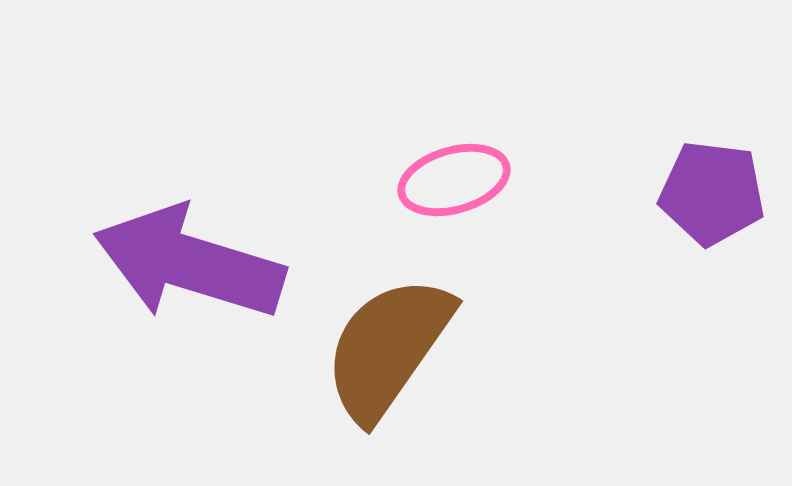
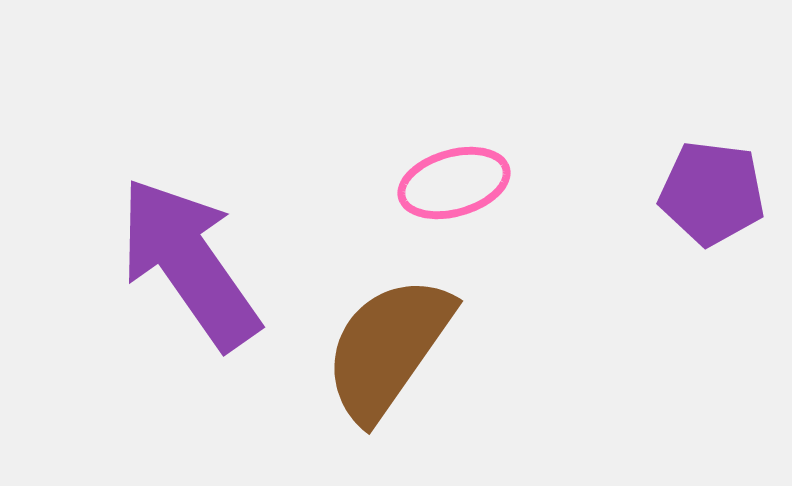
pink ellipse: moved 3 px down
purple arrow: rotated 38 degrees clockwise
